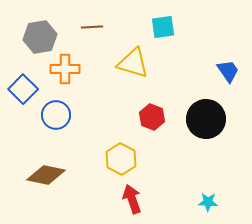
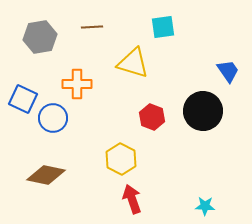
orange cross: moved 12 px right, 15 px down
blue square: moved 10 px down; rotated 20 degrees counterclockwise
blue circle: moved 3 px left, 3 px down
black circle: moved 3 px left, 8 px up
cyan star: moved 3 px left, 4 px down
